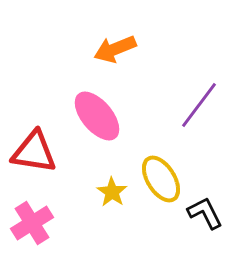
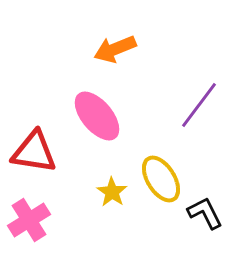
pink cross: moved 3 px left, 3 px up
